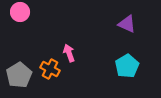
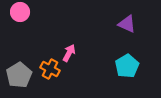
pink arrow: rotated 48 degrees clockwise
